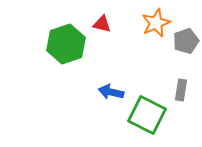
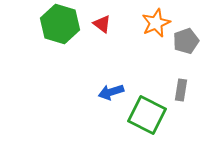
red triangle: rotated 24 degrees clockwise
green hexagon: moved 6 px left, 20 px up; rotated 24 degrees counterclockwise
blue arrow: rotated 30 degrees counterclockwise
